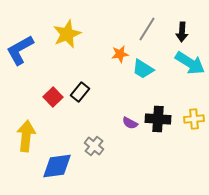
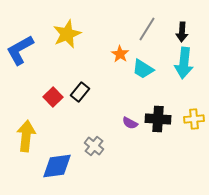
orange star: rotated 30 degrees counterclockwise
cyan arrow: moved 6 px left; rotated 64 degrees clockwise
